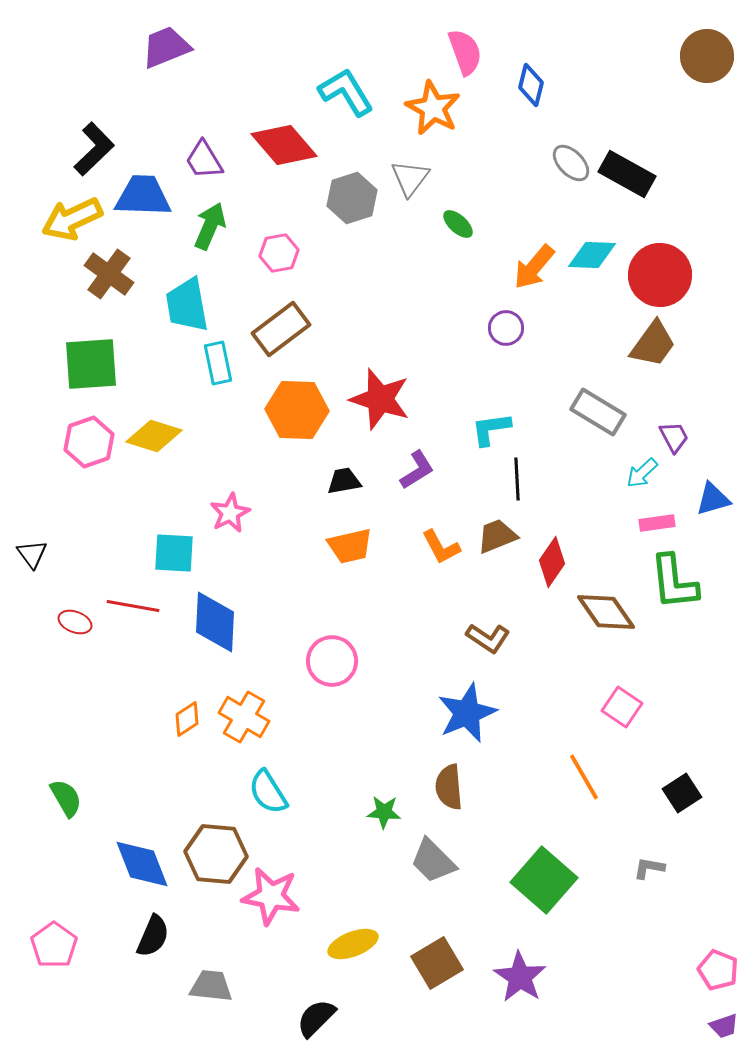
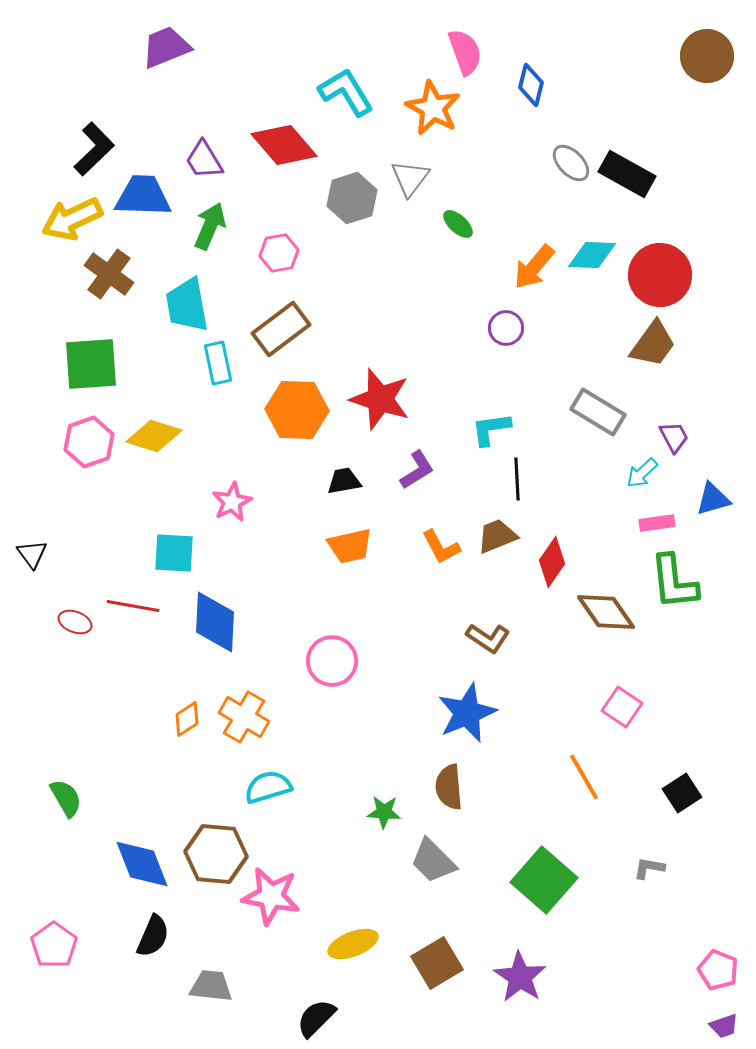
pink star at (230, 513): moved 2 px right, 11 px up
cyan semicircle at (268, 792): moved 5 px up; rotated 105 degrees clockwise
